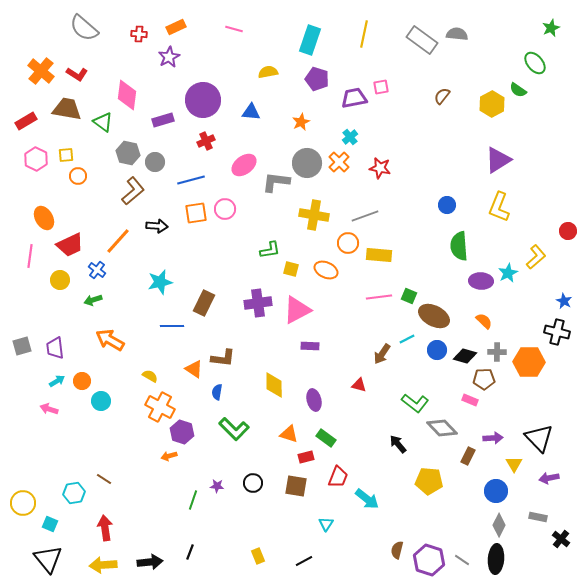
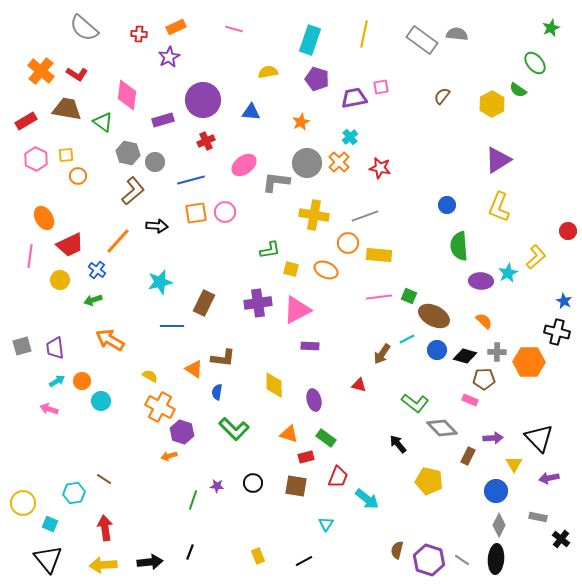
pink circle at (225, 209): moved 3 px down
yellow pentagon at (429, 481): rotated 8 degrees clockwise
